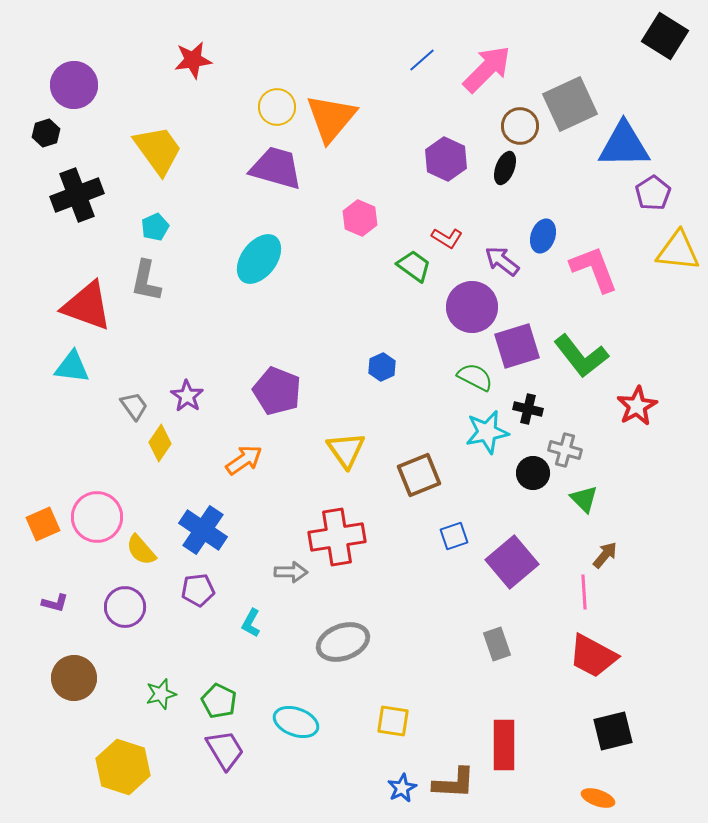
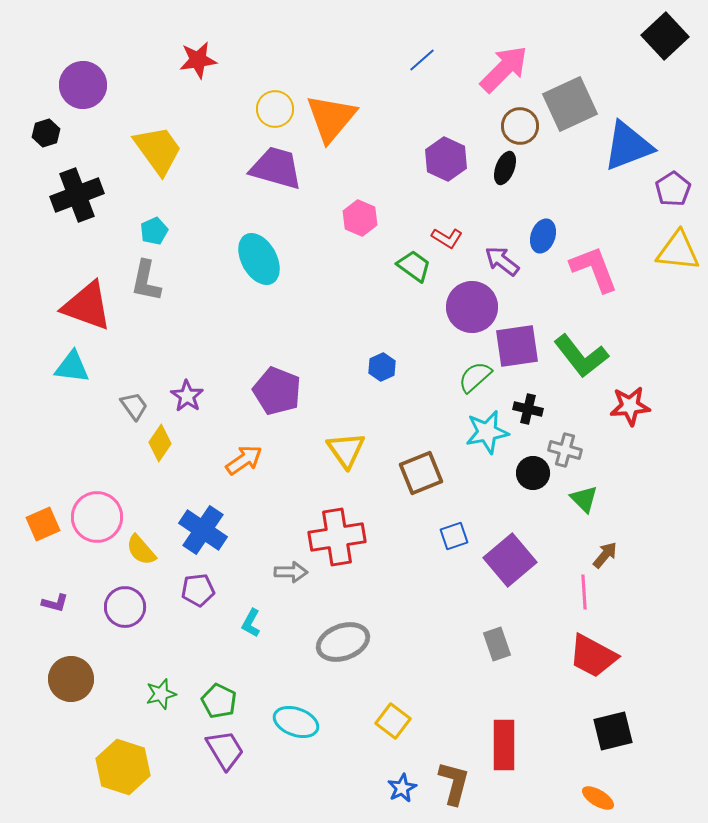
black square at (665, 36): rotated 15 degrees clockwise
red star at (193, 60): moved 5 px right
pink arrow at (487, 69): moved 17 px right
purple circle at (74, 85): moved 9 px right
yellow circle at (277, 107): moved 2 px left, 2 px down
blue triangle at (624, 145): moved 4 px right, 1 px down; rotated 20 degrees counterclockwise
purple pentagon at (653, 193): moved 20 px right, 4 px up
cyan pentagon at (155, 227): moved 1 px left, 4 px down
cyan ellipse at (259, 259): rotated 66 degrees counterclockwise
purple square at (517, 346): rotated 9 degrees clockwise
green semicircle at (475, 377): rotated 69 degrees counterclockwise
red star at (637, 406): moved 7 px left; rotated 24 degrees clockwise
brown square at (419, 475): moved 2 px right, 2 px up
purple square at (512, 562): moved 2 px left, 2 px up
brown circle at (74, 678): moved 3 px left, 1 px down
yellow square at (393, 721): rotated 28 degrees clockwise
brown L-shape at (454, 783): rotated 78 degrees counterclockwise
orange ellipse at (598, 798): rotated 12 degrees clockwise
